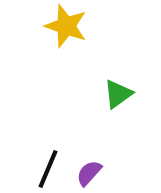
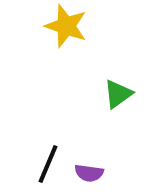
black line: moved 5 px up
purple semicircle: rotated 124 degrees counterclockwise
